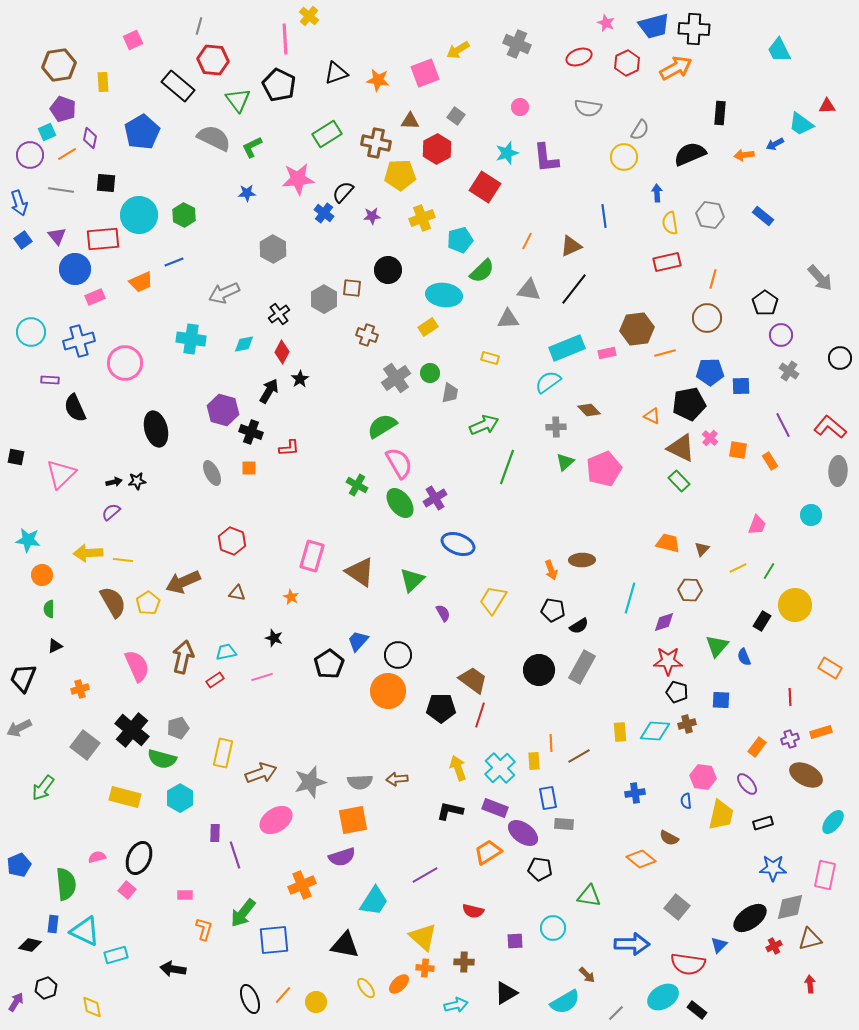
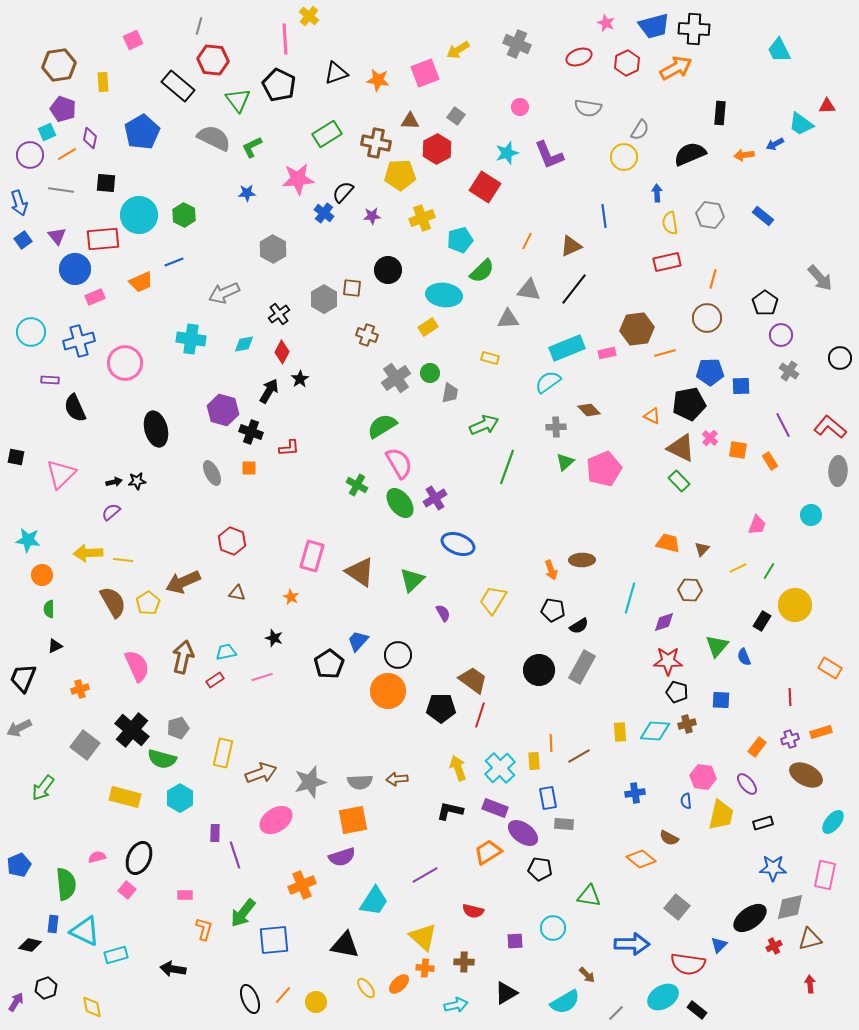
purple L-shape at (546, 158): moved 3 px right, 3 px up; rotated 16 degrees counterclockwise
